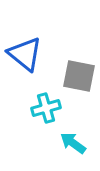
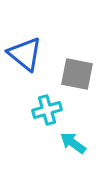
gray square: moved 2 px left, 2 px up
cyan cross: moved 1 px right, 2 px down
